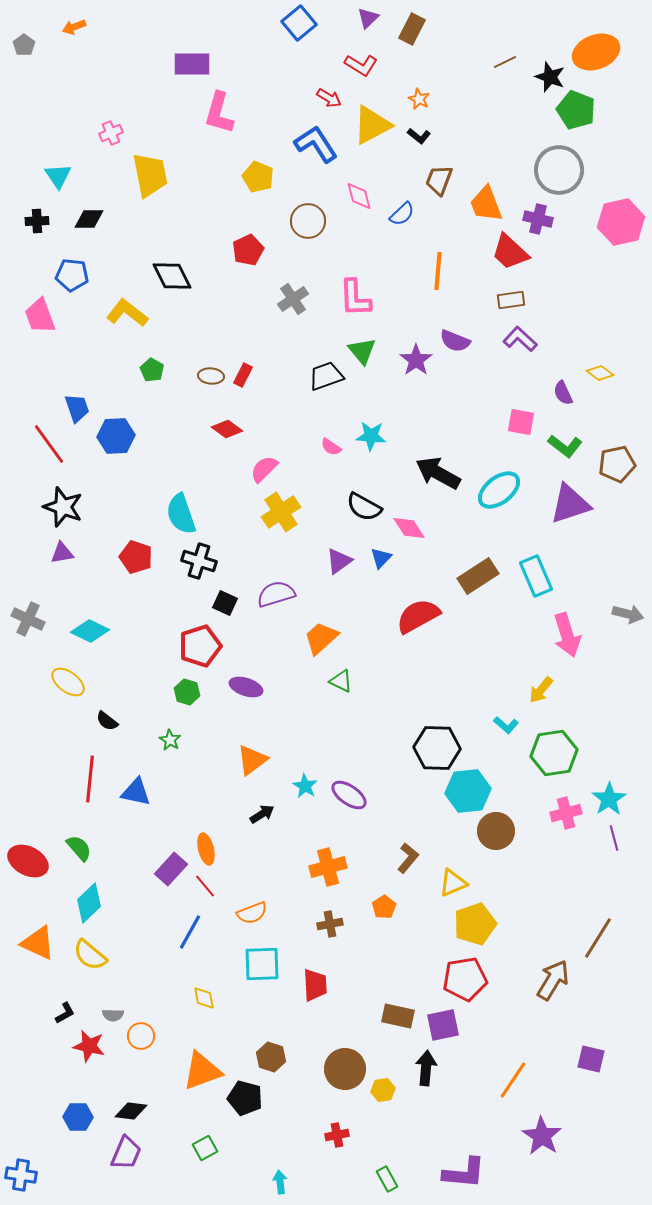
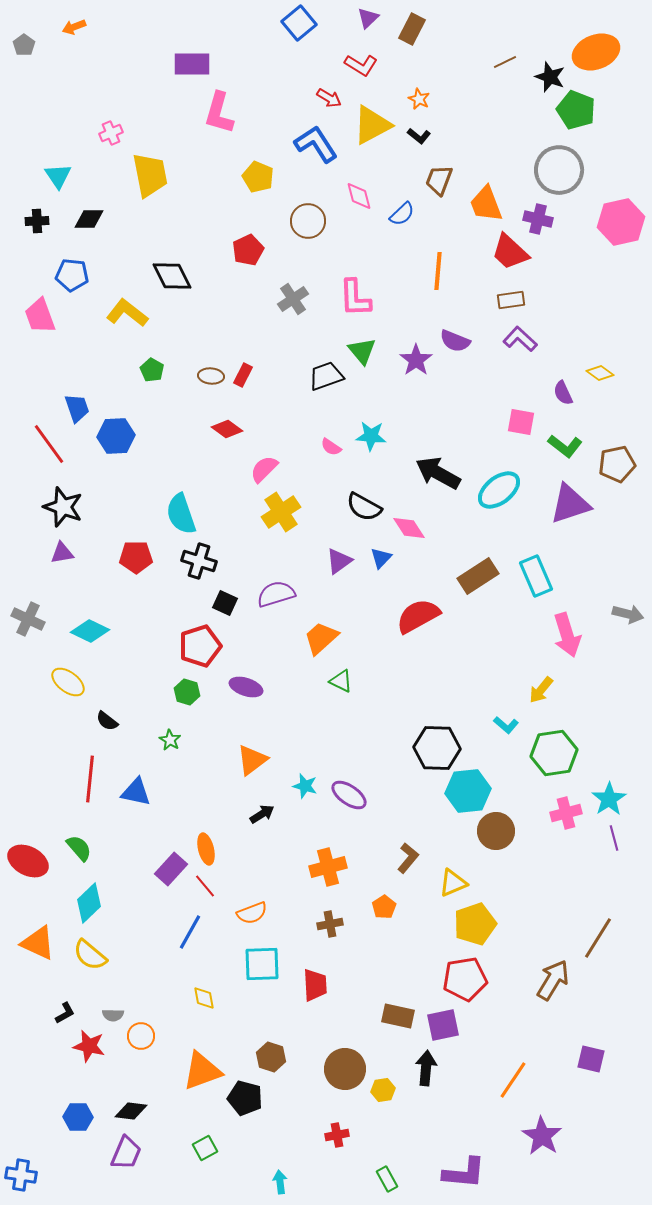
red pentagon at (136, 557): rotated 20 degrees counterclockwise
cyan star at (305, 786): rotated 15 degrees counterclockwise
